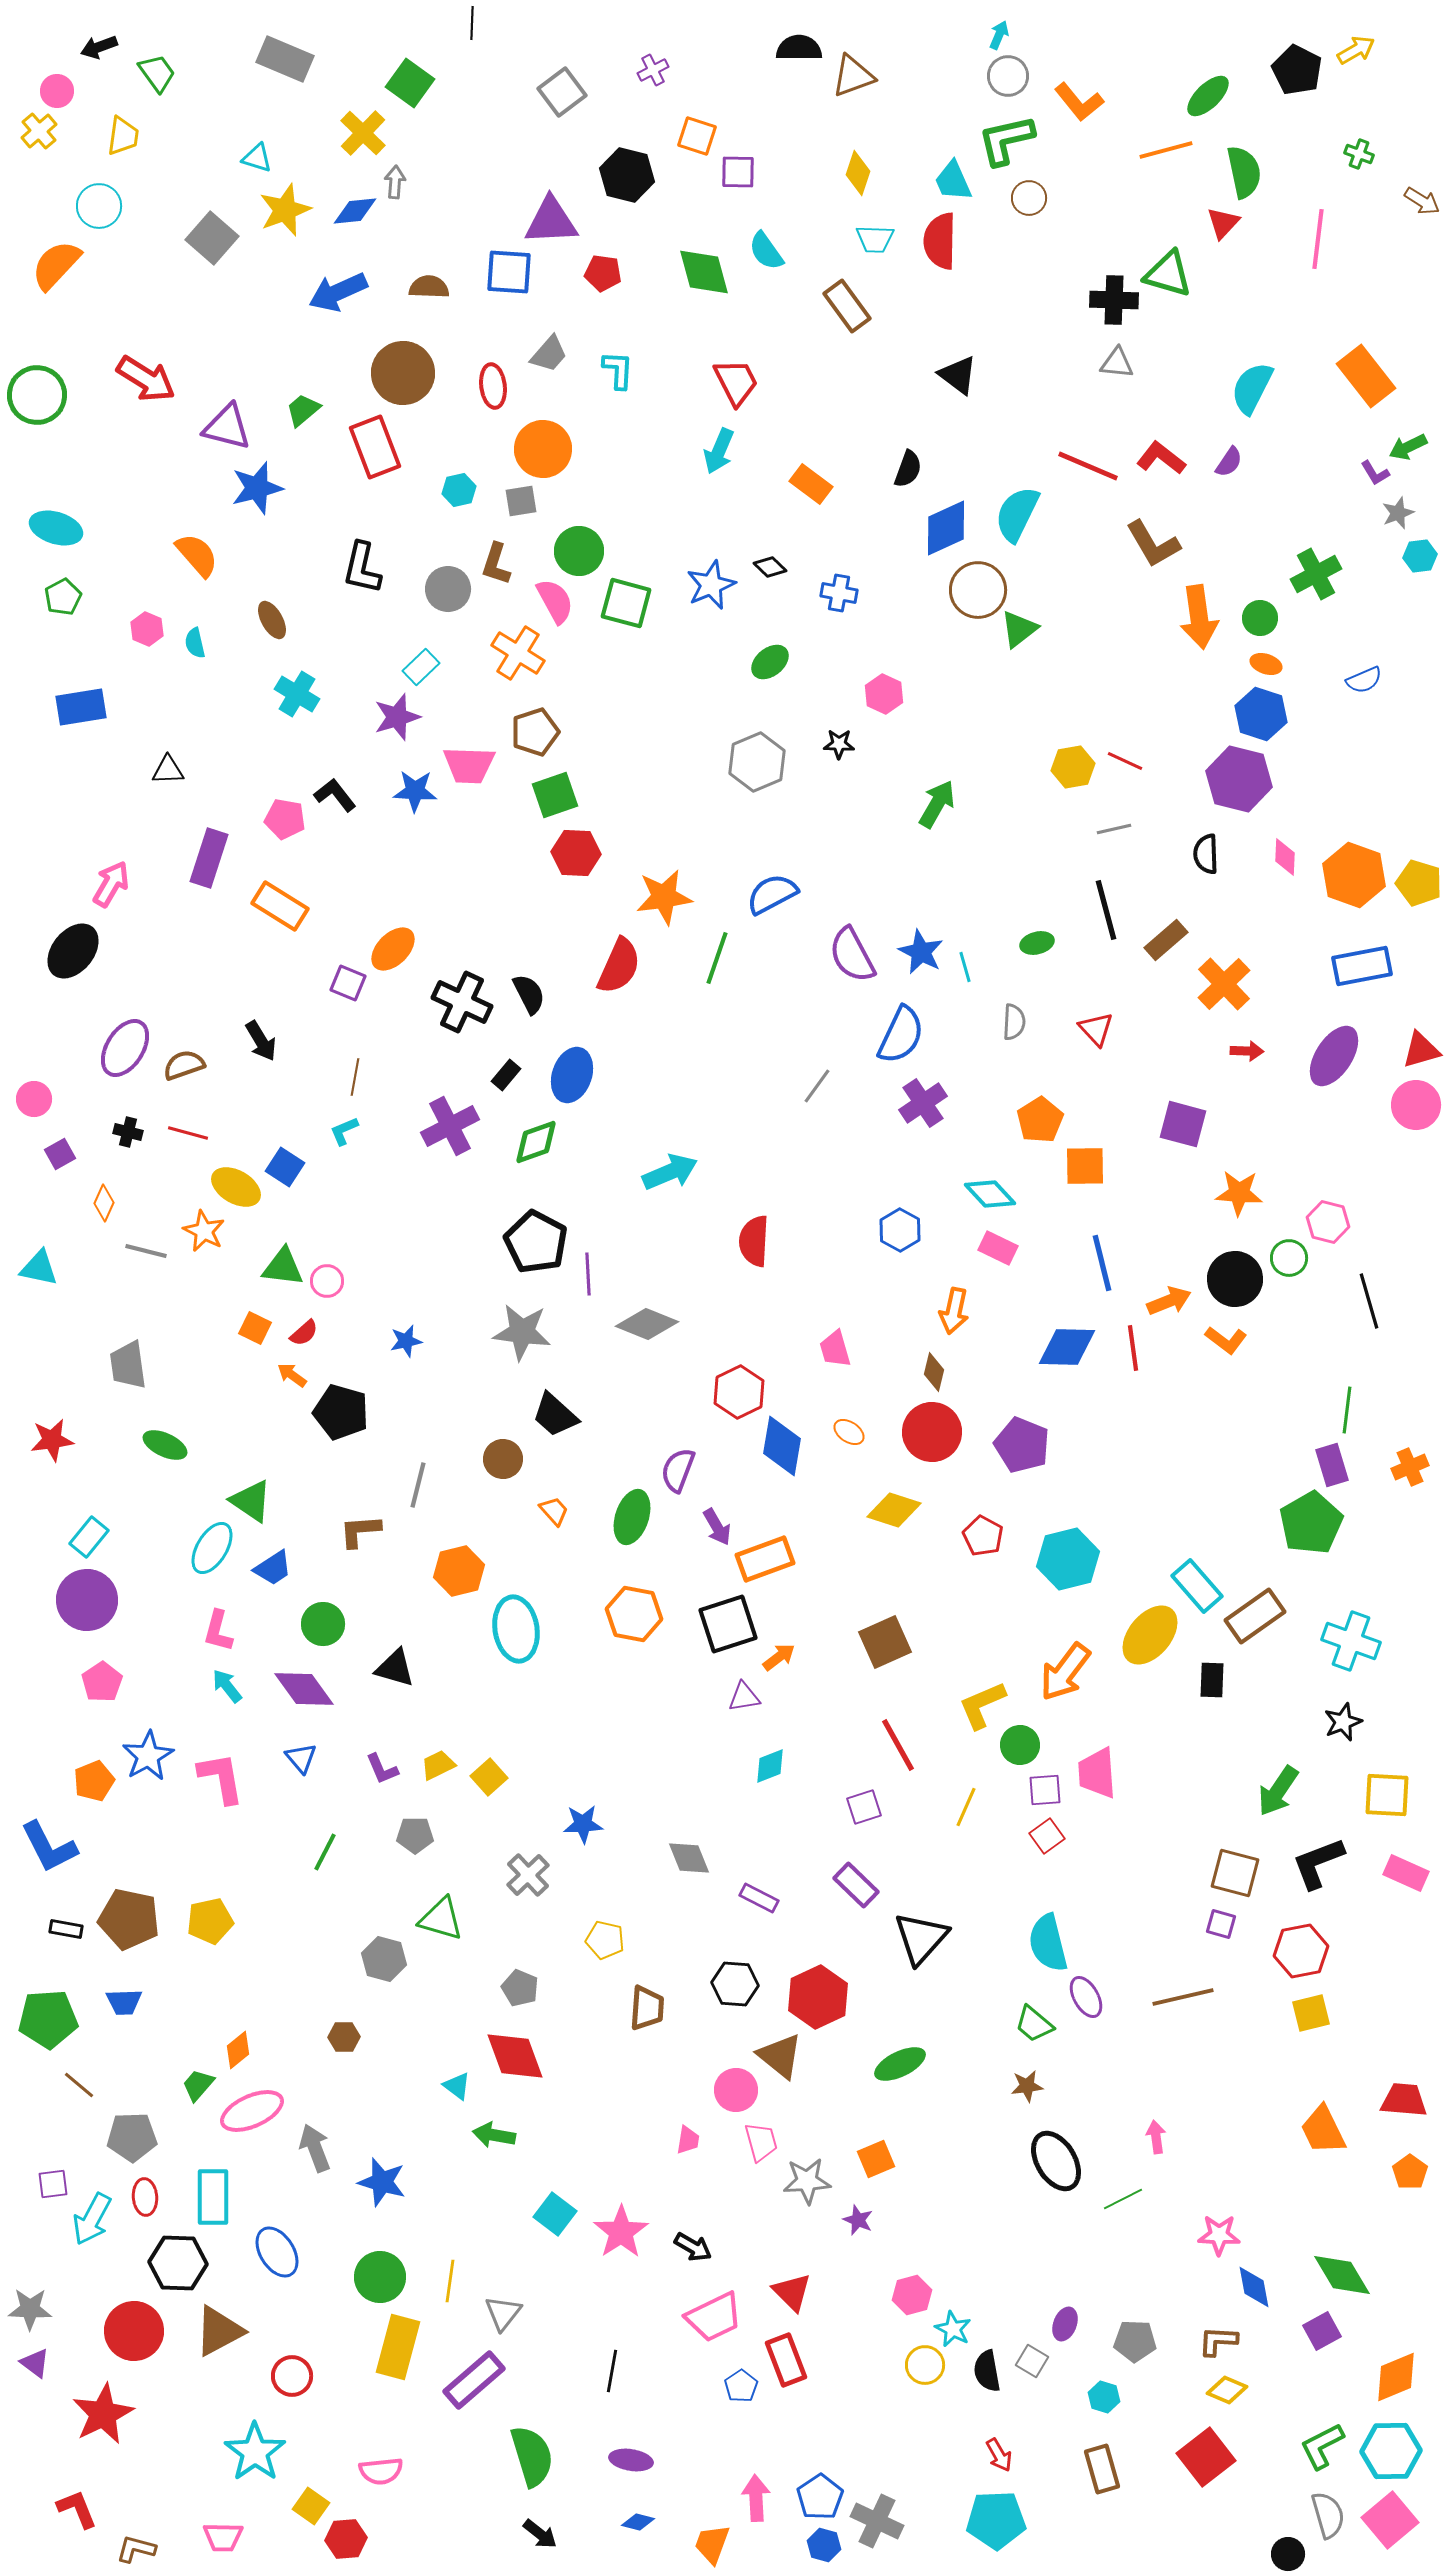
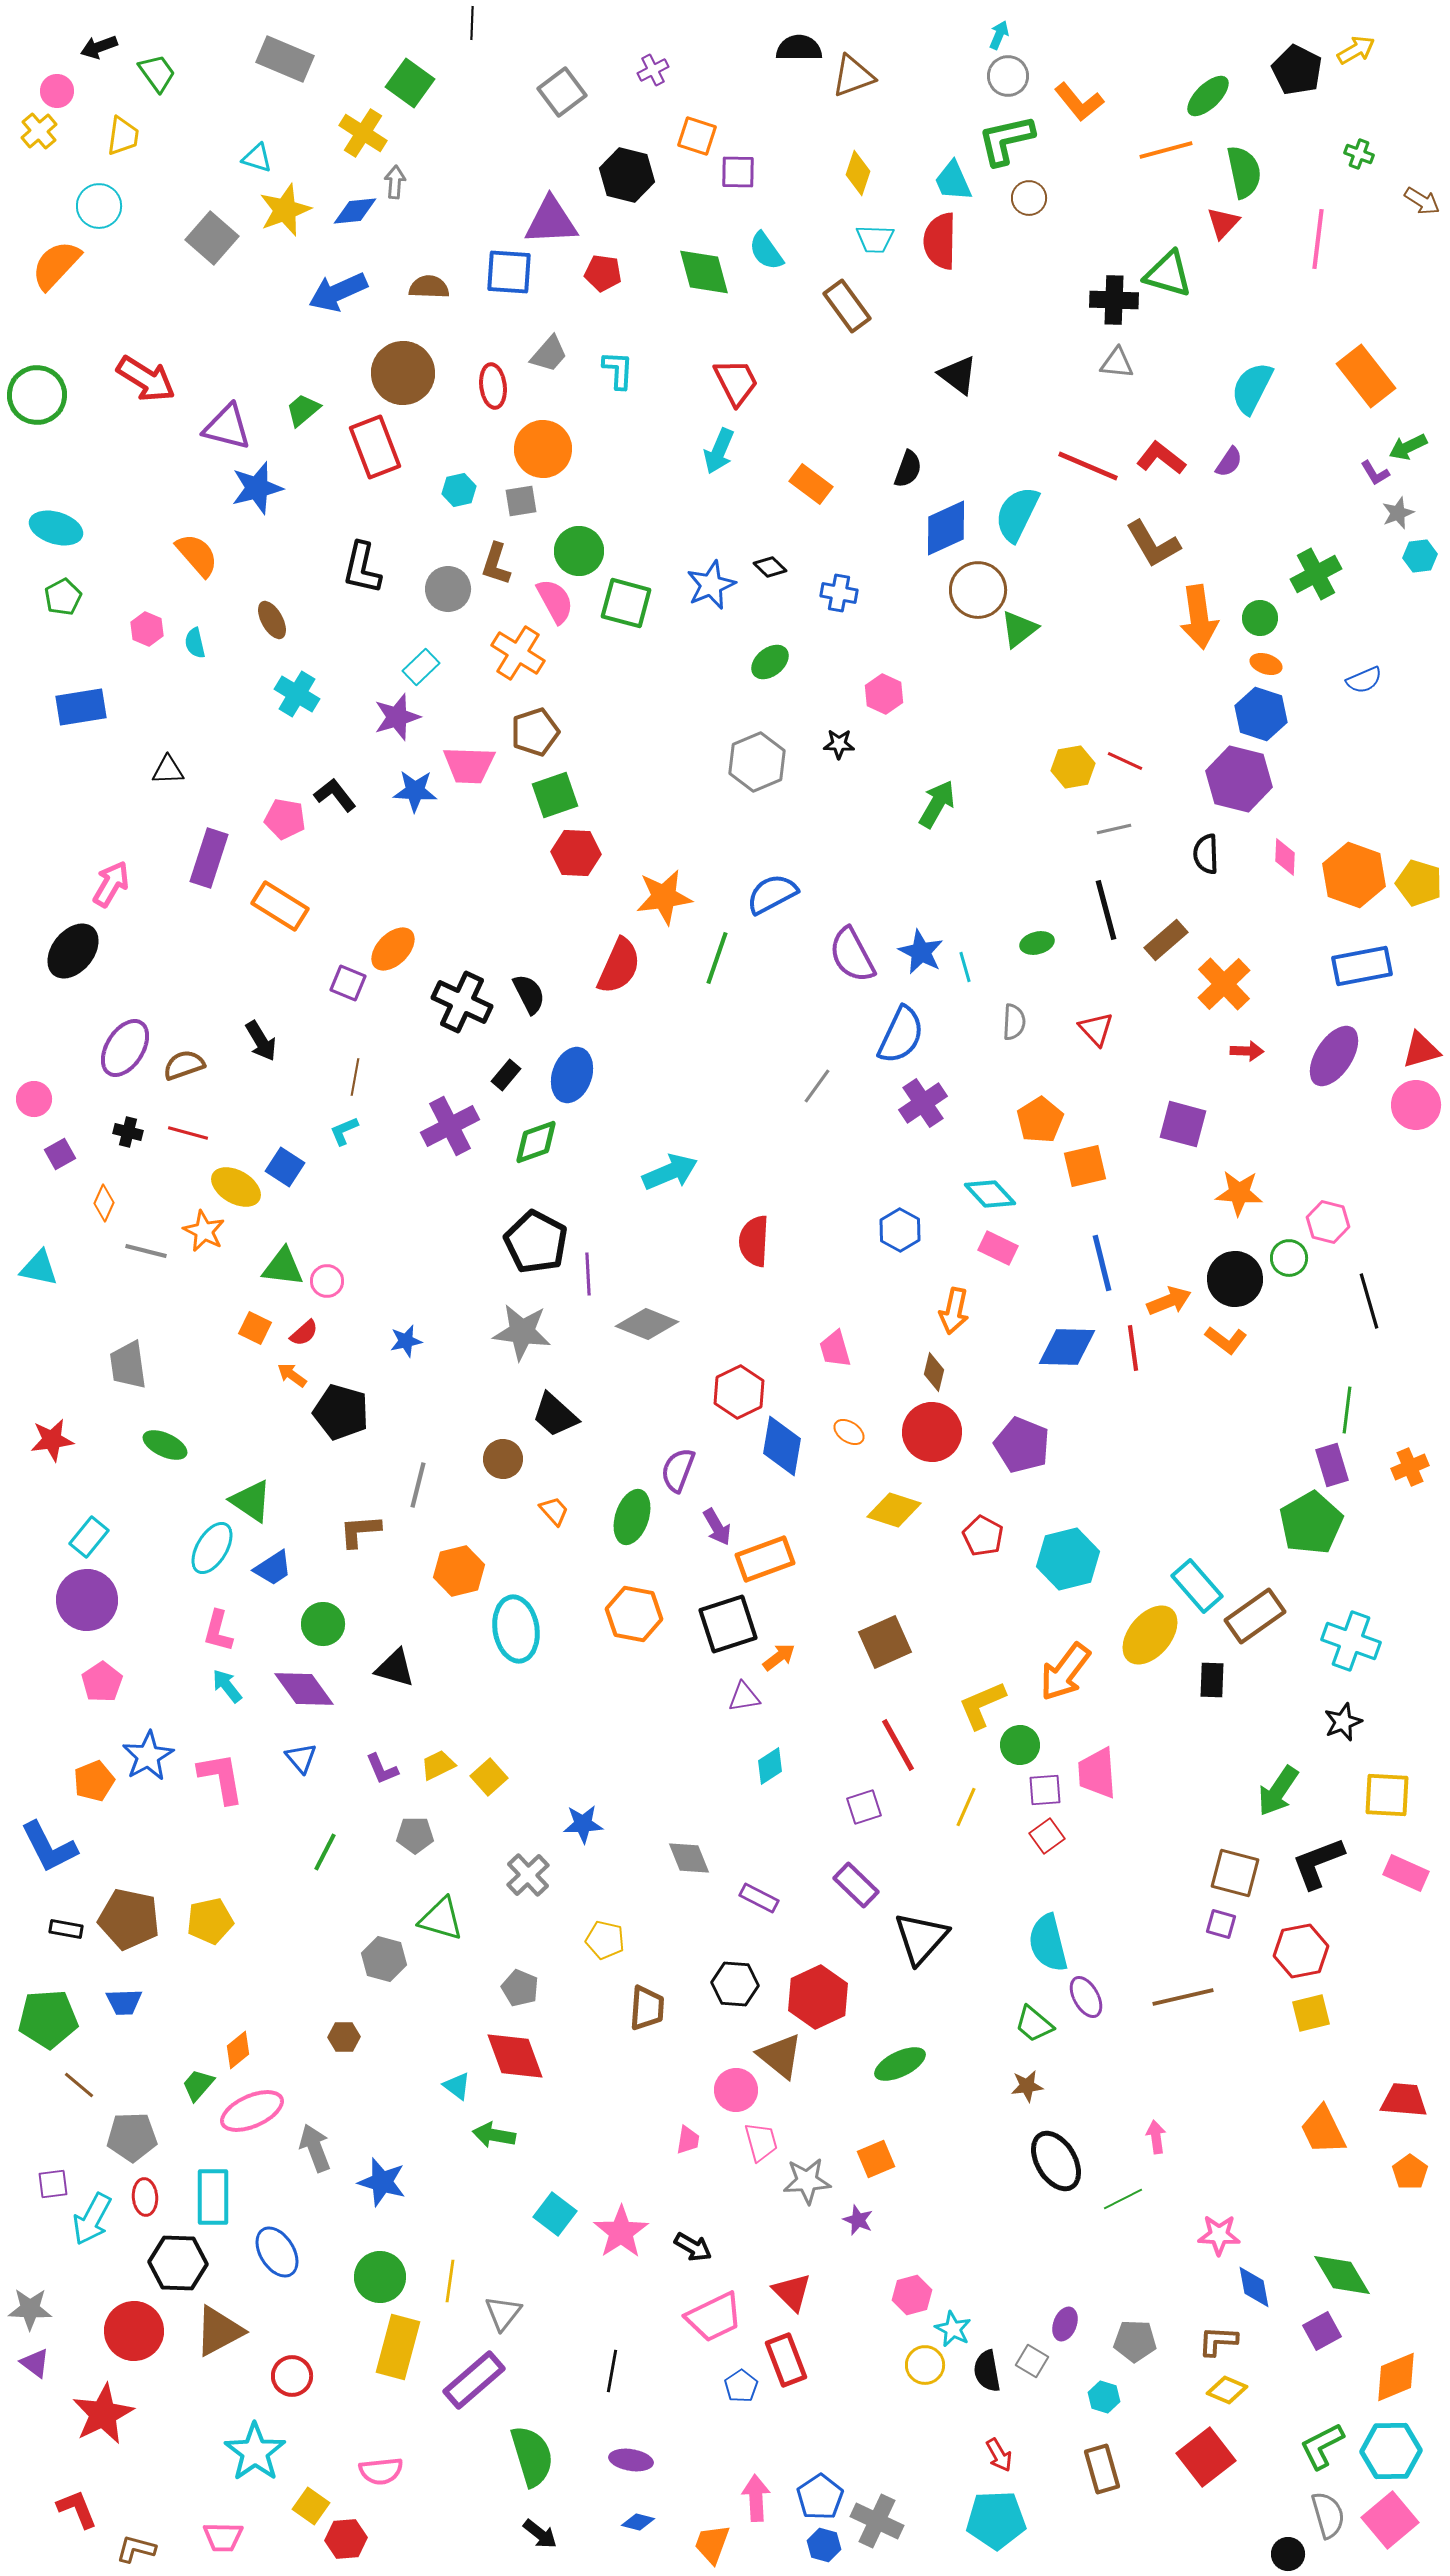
yellow cross at (363, 133): rotated 12 degrees counterclockwise
orange square at (1085, 1166): rotated 12 degrees counterclockwise
cyan diamond at (770, 1766): rotated 12 degrees counterclockwise
